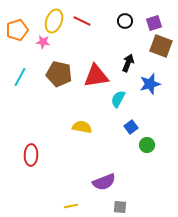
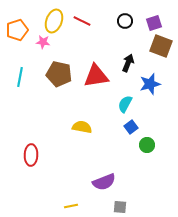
cyan line: rotated 18 degrees counterclockwise
cyan semicircle: moved 7 px right, 5 px down
